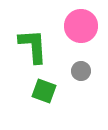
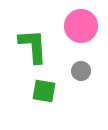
green square: rotated 10 degrees counterclockwise
